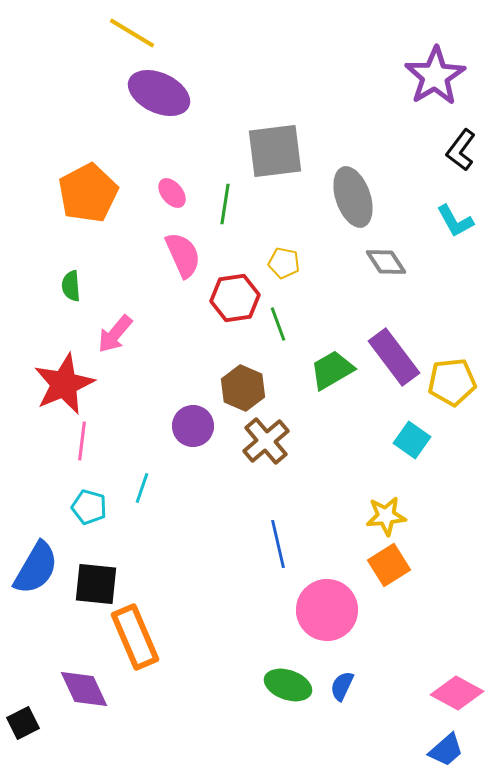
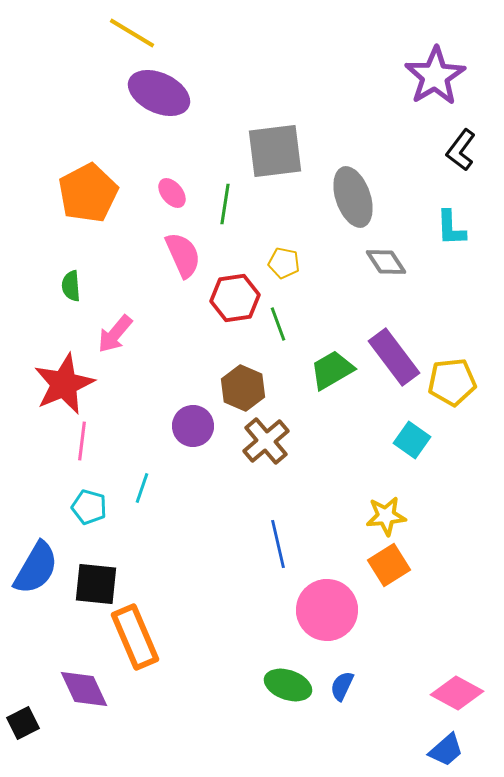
cyan L-shape at (455, 221): moved 4 px left, 7 px down; rotated 27 degrees clockwise
